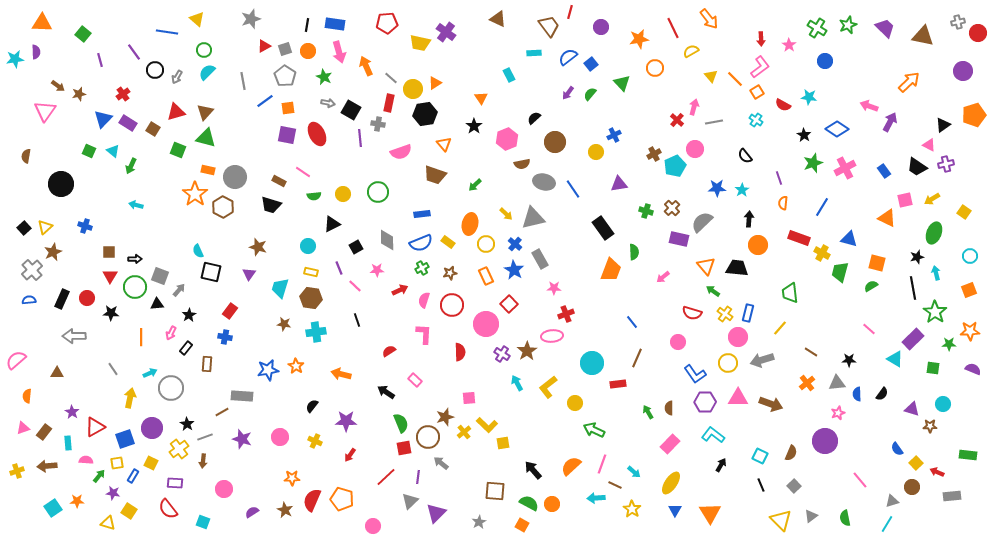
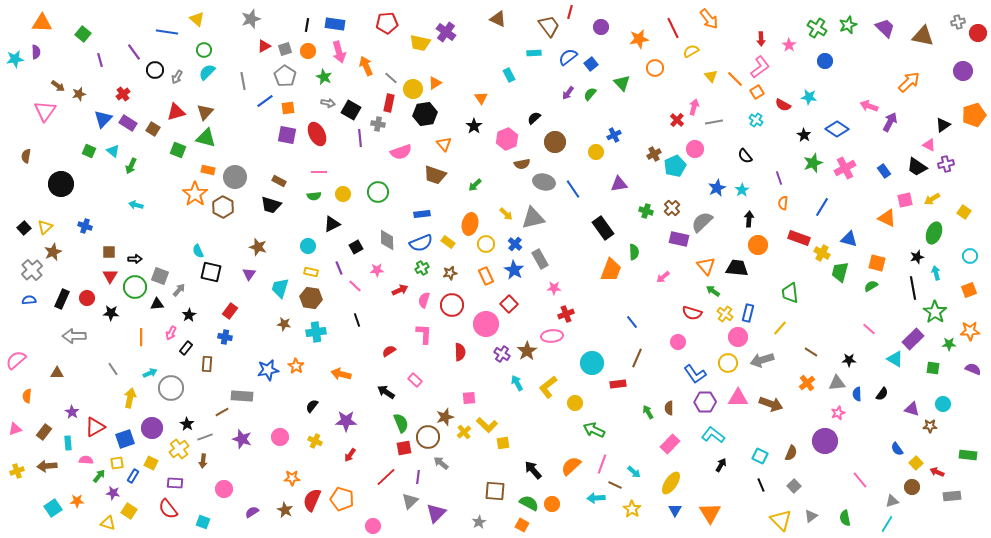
pink line at (303, 172): moved 16 px right; rotated 35 degrees counterclockwise
blue star at (717, 188): rotated 24 degrees counterclockwise
pink triangle at (23, 428): moved 8 px left, 1 px down
